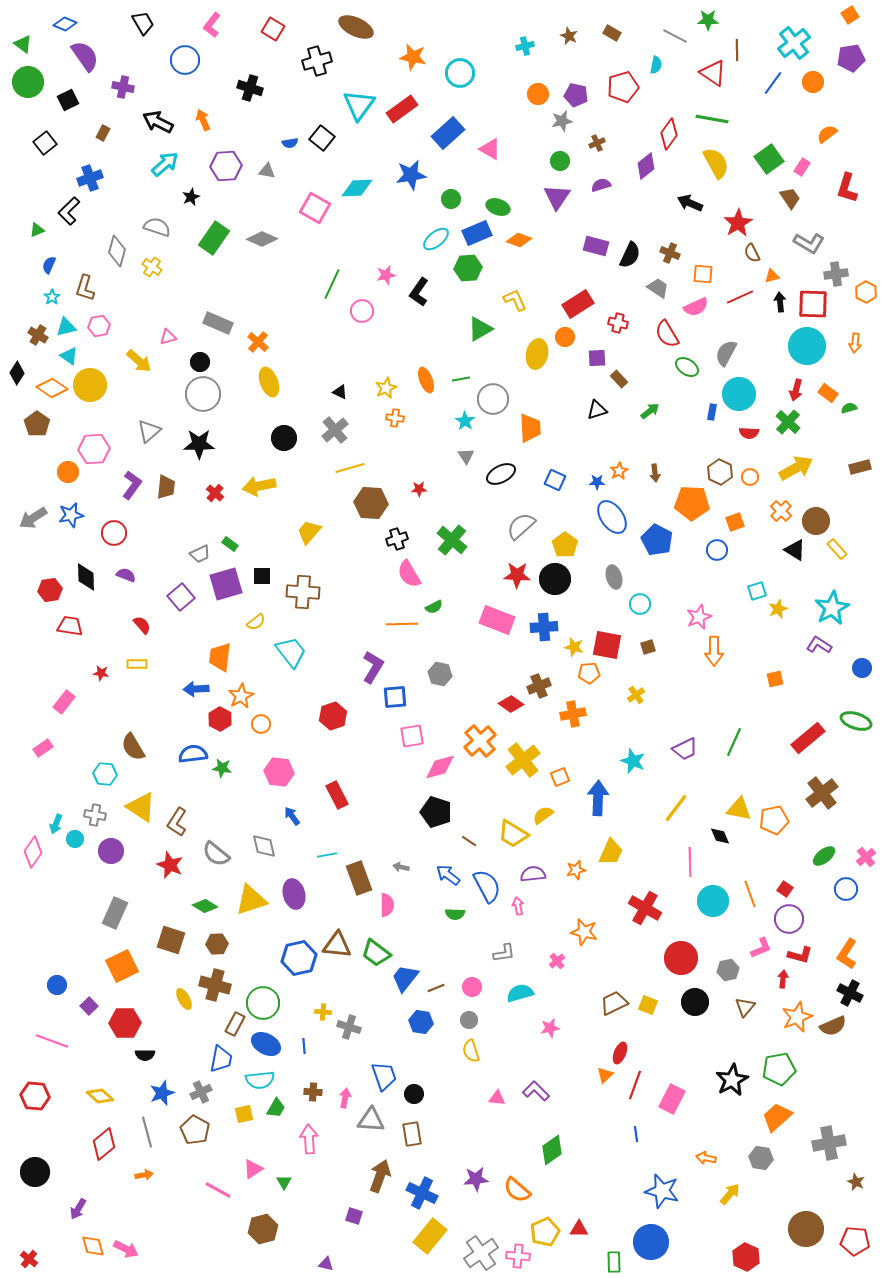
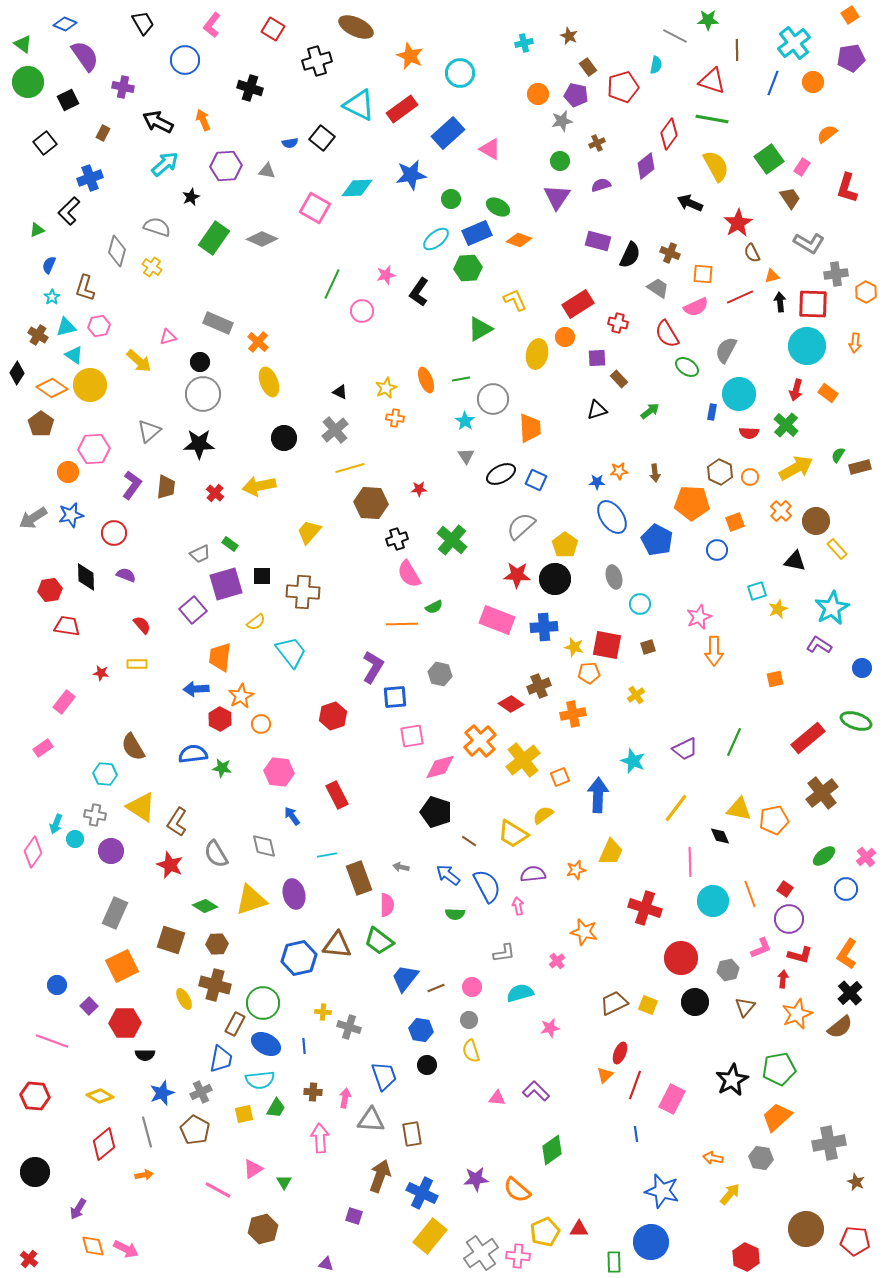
brown rectangle at (612, 33): moved 24 px left, 34 px down; rotated 24 degrees clockwise
cyan cross at (525, 46): moved 1 px left, 3 px up
orange star at (413, 57): moved 3 px left, 1 px up; rotated 12 degrees clockwise
red triangle at (713, 73): moved 1 px left, 8 px down; rotated 16 degrees counterclockwise
blue line at (773, 83): rotated 15 degrees counterclockwise
cyan triangle at (359, 105): rotated 40 degrees counterclockwise
yellow semicircle at (716, 163): moved 3 px down
green ellipse at (498, 207): rotated 10 degrees clockwise
purple rectangle at (596, 246): moved 2 px right, 5 px up
gray semicircle at (726, 353): moved 3 px up
cyan triangle at (69, 356): moved 5 px right, 1 px up
green semicircle at (849, 408): moved 11 px left, 47 px down; rotated 42 degrees counterclockwise
green cross at (788, 422): moved 2 px left, 3 px down
brown pentagon at (37, 424): moved 4 px right
orange star at (619, 471): rotated 24 degrees clockwise
blue square at (555, 480): moved 19 px left
black triangle at (795, 550): moved 11 px down; rotated 20 degrees counterclockwise
purple square at (181, 597): moved 12 px right, 13 px down
red trapezoid at (70, 626): moved 3 px left
blue arrow at (598, 798): moved 3 px up
gray semicircle at (216, 854): rotated 20 degrees clockwise
red cross at (645, 908): rotated 12 degrees counterclockwise
green trapezoid at (376, 953): moved 3 px right, 12 px up
black cross at (850, 993): rotated 20 degrees clockwise
orange star at (797, 1017): moved 3 px up
blue hexagon at (421, 1022): moved 8 px down
brown semicircle at (833, 1026): moved 7 px right, 1 px down; rotated 16 degrees counterclockwise
black circle at (414, 1094): moved 13 px right, 29 px up
yellow diamond at (100, 1096): rotated 12 degrees counterclockwise
pink arrow at (309, 1139): moved 11 px right, 1 px up
orange arrow at (706, 1158): moved 7 px right
